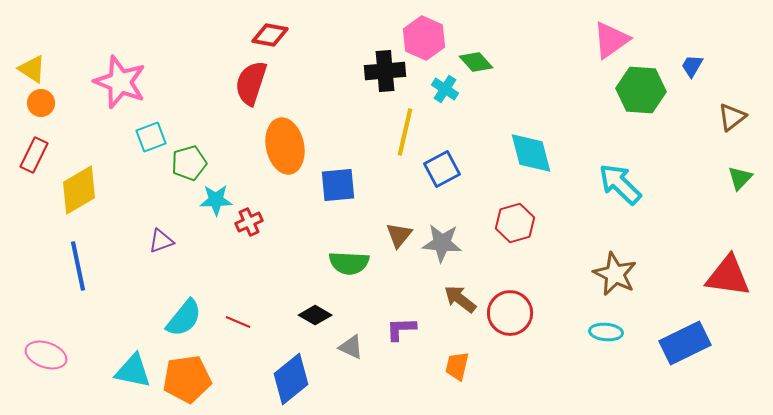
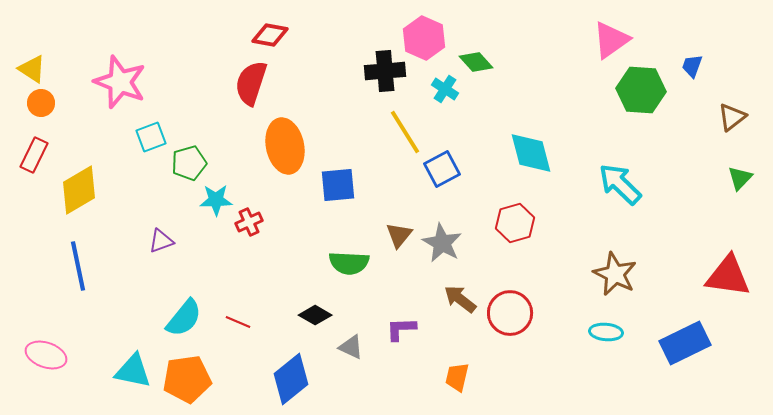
blue trapezoid at (692, 66): rotated 10 degrees counterclockwise
yellow line at (405, 132): rotated 45 degrees counterclockwise
gray star at (442, 243): rotated 24 degrees clockwise
orange trapezoid at (457, 366): moved 11 px down
